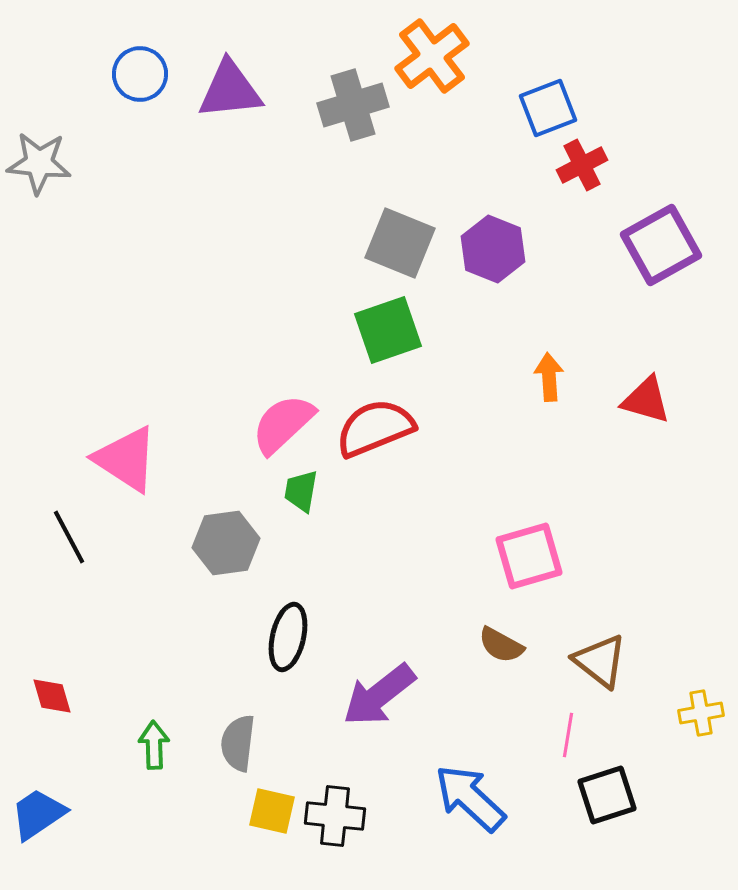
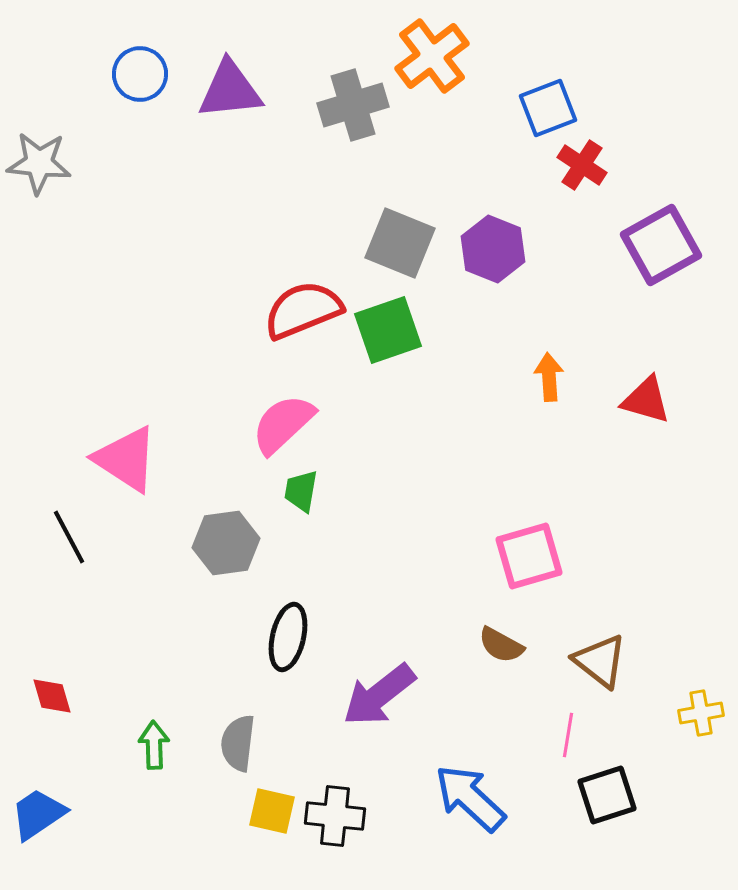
red cross: rotated 30 degrees counterclockwise
red semicircle: moved 72 px left, 118 px up
